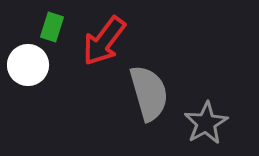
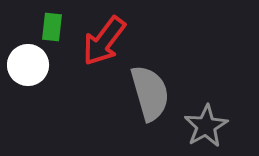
green rectangle: rotated 12 degrees counterclockwise
gray semicircle: moved 1 px right
gray star: moved 3 px down
